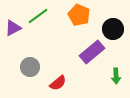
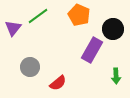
purple triangle: rotated 24 degrees counterclockwise
purple rectangle: moved 2 px up; rotated 20 degrees counterclockwise
